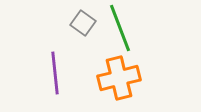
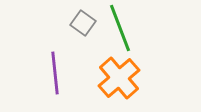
orange cross: rotated 27 degrees counterclockwise
